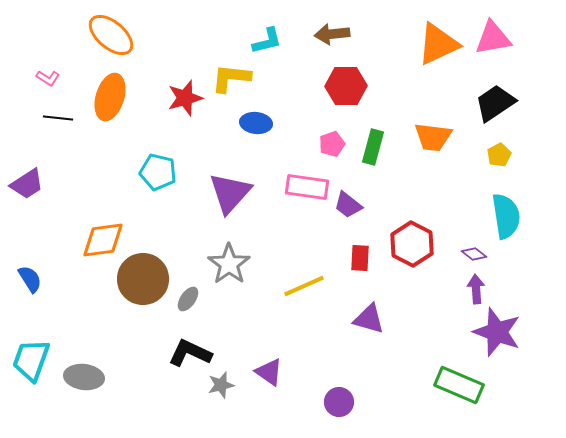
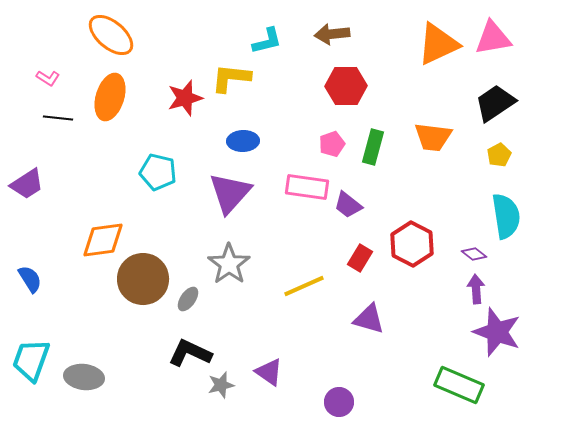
blue ellipse at (256, 123): moved 13 px left, 18 px down; rotated 8 degrees counterclockwise
red rectangle at (360, 258): rotated 28 degrees clockwise
